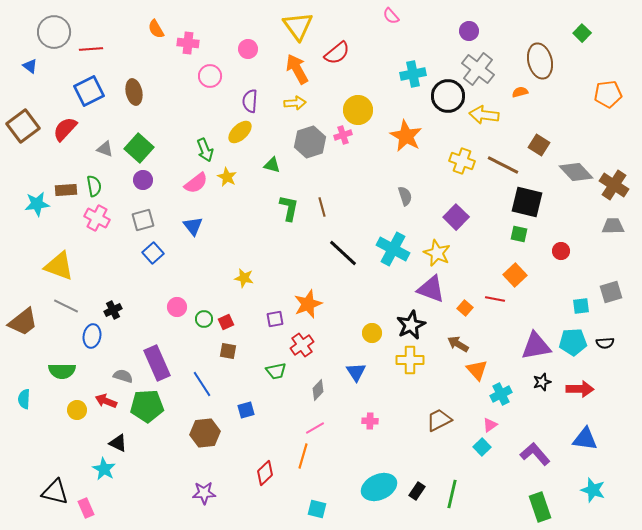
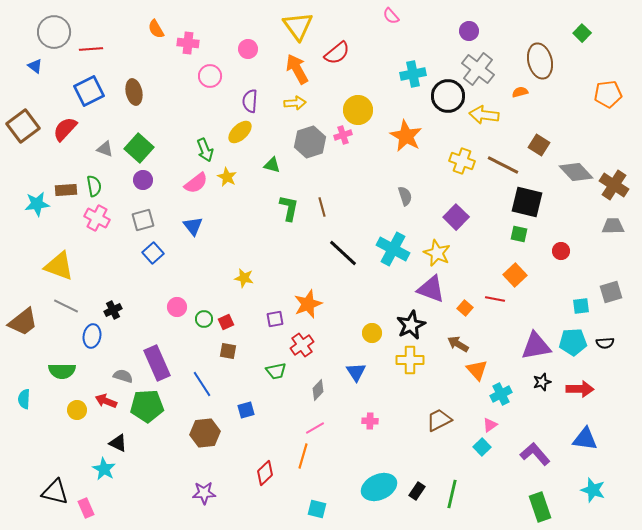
blue triangle at (30, 66): moved 5 px right
